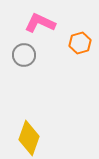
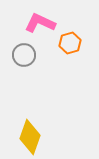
orange hexagon: moved 10 px left
yellow diamond: moved 1 px right, 1 px up
